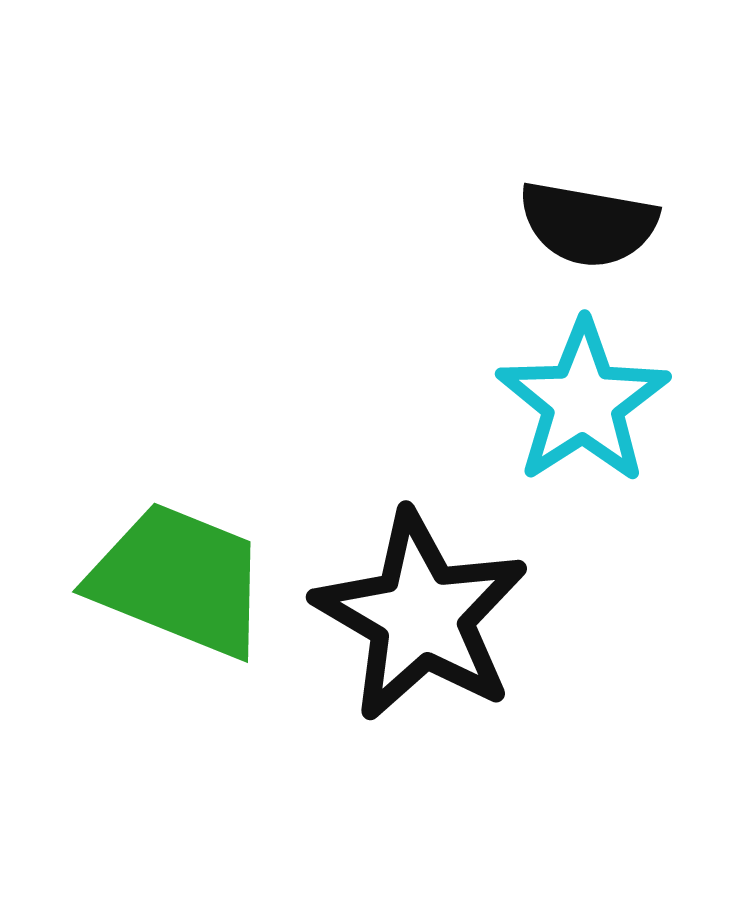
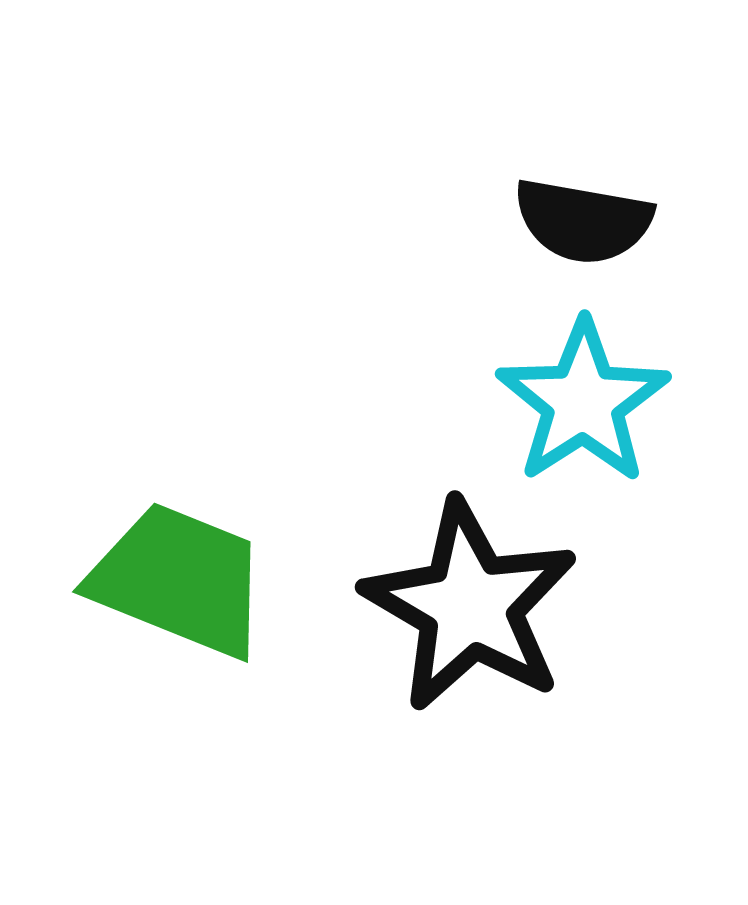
black semicircle: moved 5 px left, 3 px up
black star: moved 49 px right, 10 px up
